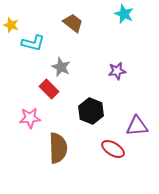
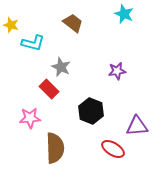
brown semicircle: moved 3 px left
